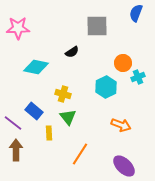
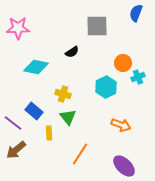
brown arrow: rotated 130 degrees counterclockwise
